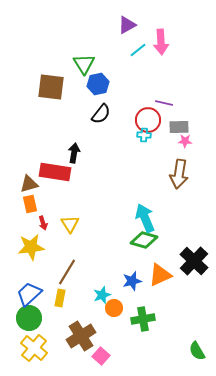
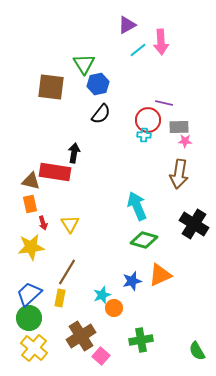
brown triangle: moved 2 px right, 3 px up; rotated 30 degrees clockwise
cyan arrow: moved 8 px left, 12 px up
black cross: moved 37 px up; rotated 12 degrees counterclockwise
green cross: moved 2 px left, 21 px down
